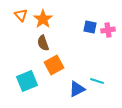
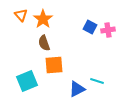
blue square: rotated 16 degrees clockwise
brown semicircle: moved 1 px right
orange square: rotated 24 degrees clockwise
